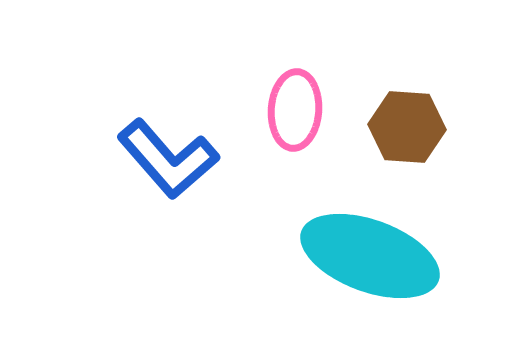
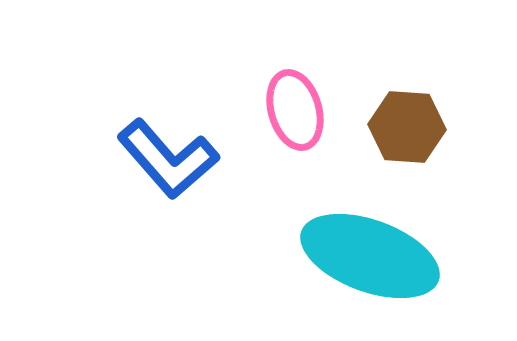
pink ellipse: rotated 20 degrees counterclockwise
